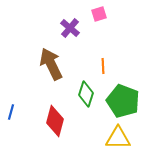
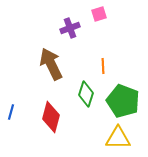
purple cross: rotated 30 degrees clockwise
red diamond: moved 4 px left, 4 px up
